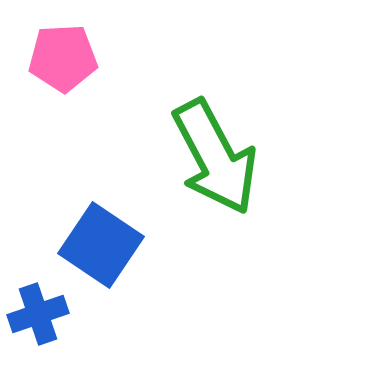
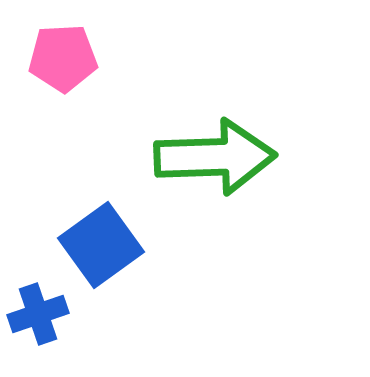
green arrow: rotated 64 degrees counterclockwise
blue square: rotated 20 degrees clockwise
